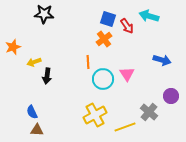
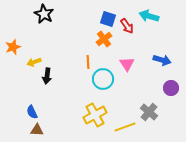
black star: rotated 24 degrees clockwise
pink triangle: moved 10 px up
purple circle: moved 8 px up
